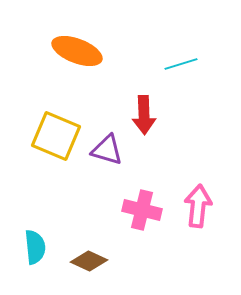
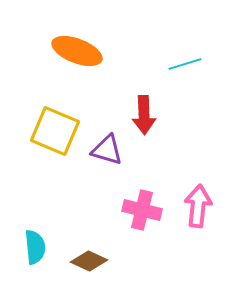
cyan line: moved 4 px right
yellow square: moved 1 px left, 5 px up
